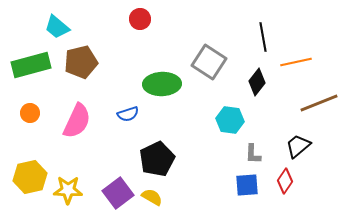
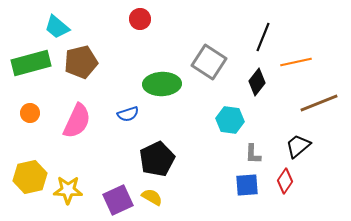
black line: rotated 32 degrees clockwise
green rectangle: moved 2 px up
purple square: moved 7 px down; rotated 12 degrees clockwise
